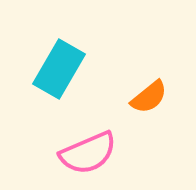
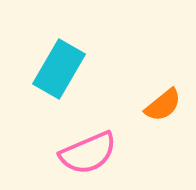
orange semicircle: moved 14 px right, 8 px down
